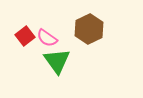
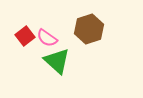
brown hexagon: rotated 8 degrees clockwise
green triangle: rotated 12 degrees counterclockwise
